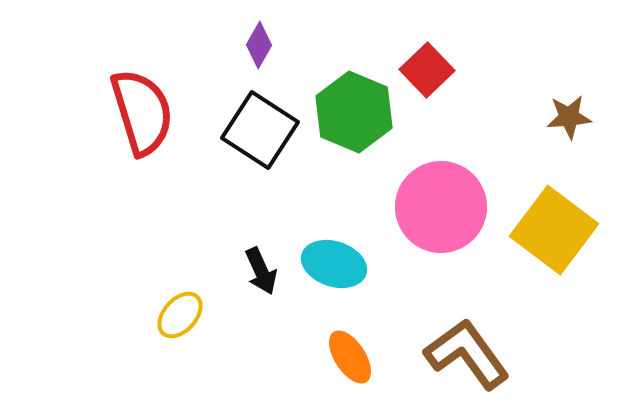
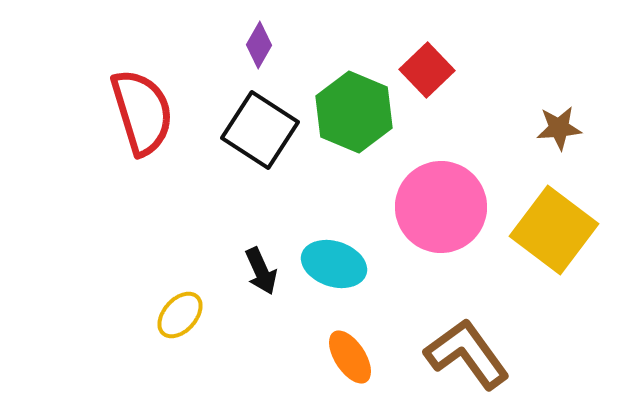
brown star: moved 10 px left, 11 px down
